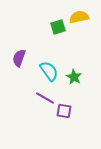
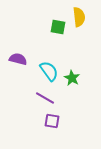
yellow semicircle: rotated 96 degrees clockwise
green square: rotated 28 degrees clockwise
purple semicircle: moved 1 px left, 1 px down; rotated 84 degrees clockwise
green star: moved 2 px left, 1 px down
purple square: moved 12 px left, 10 px down
